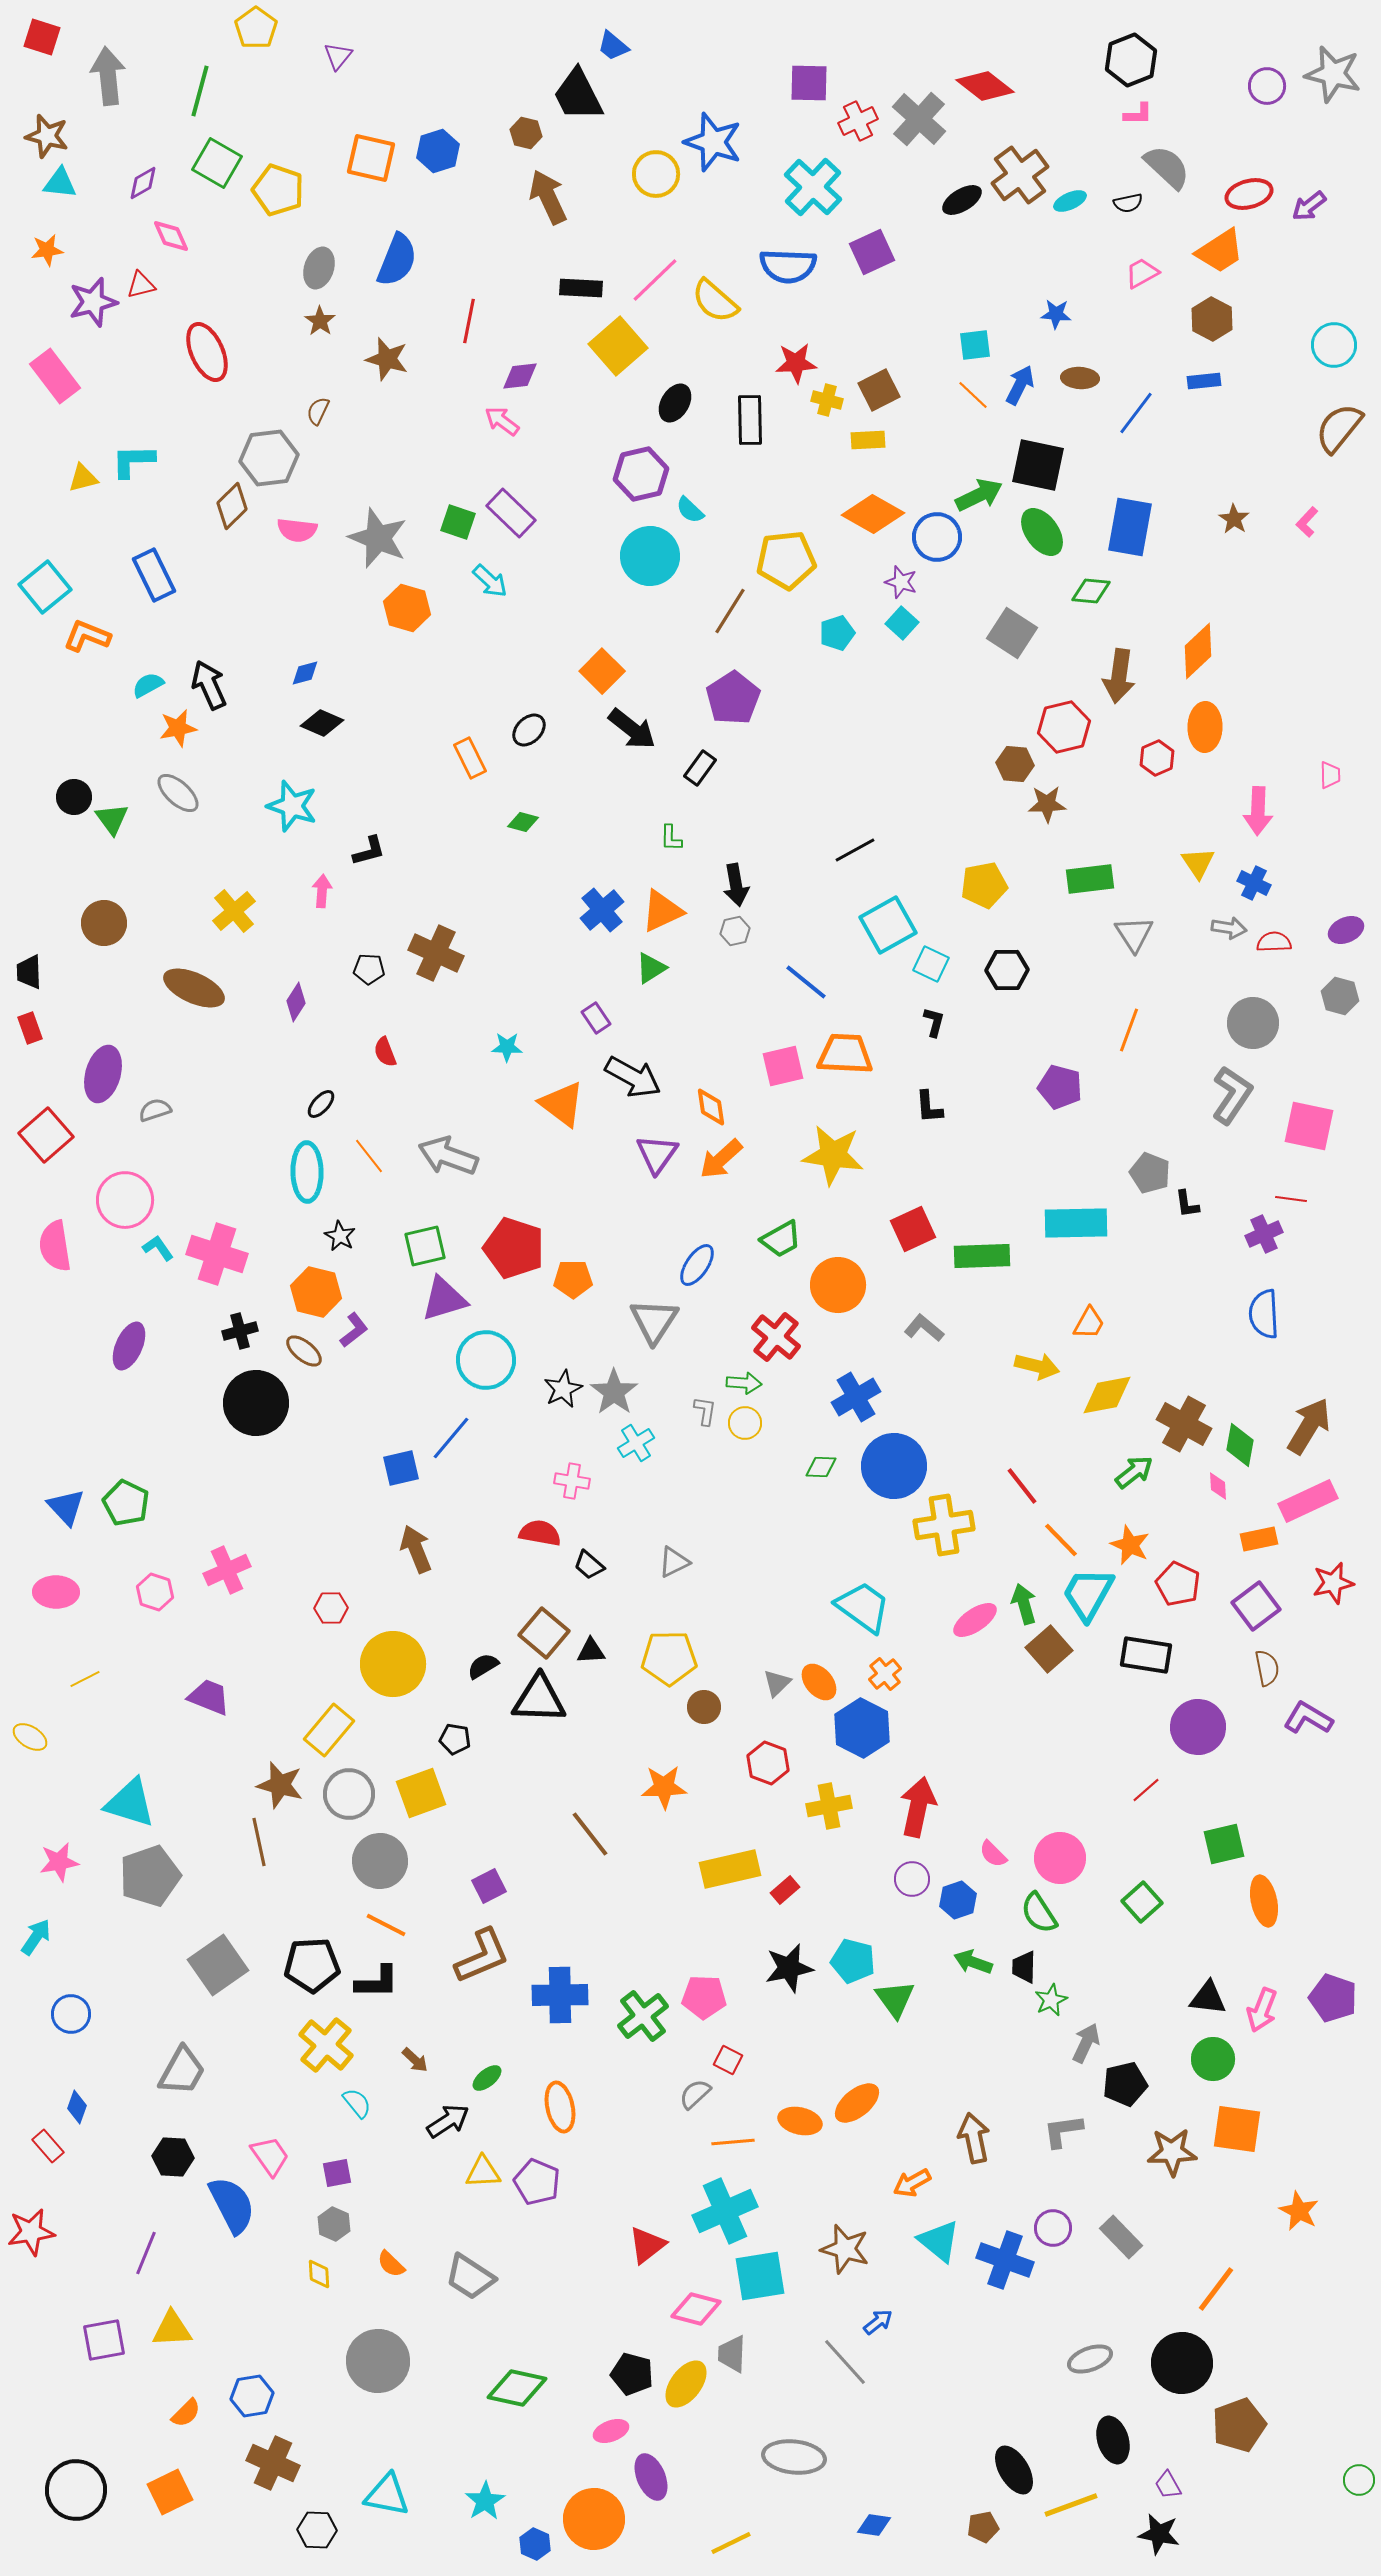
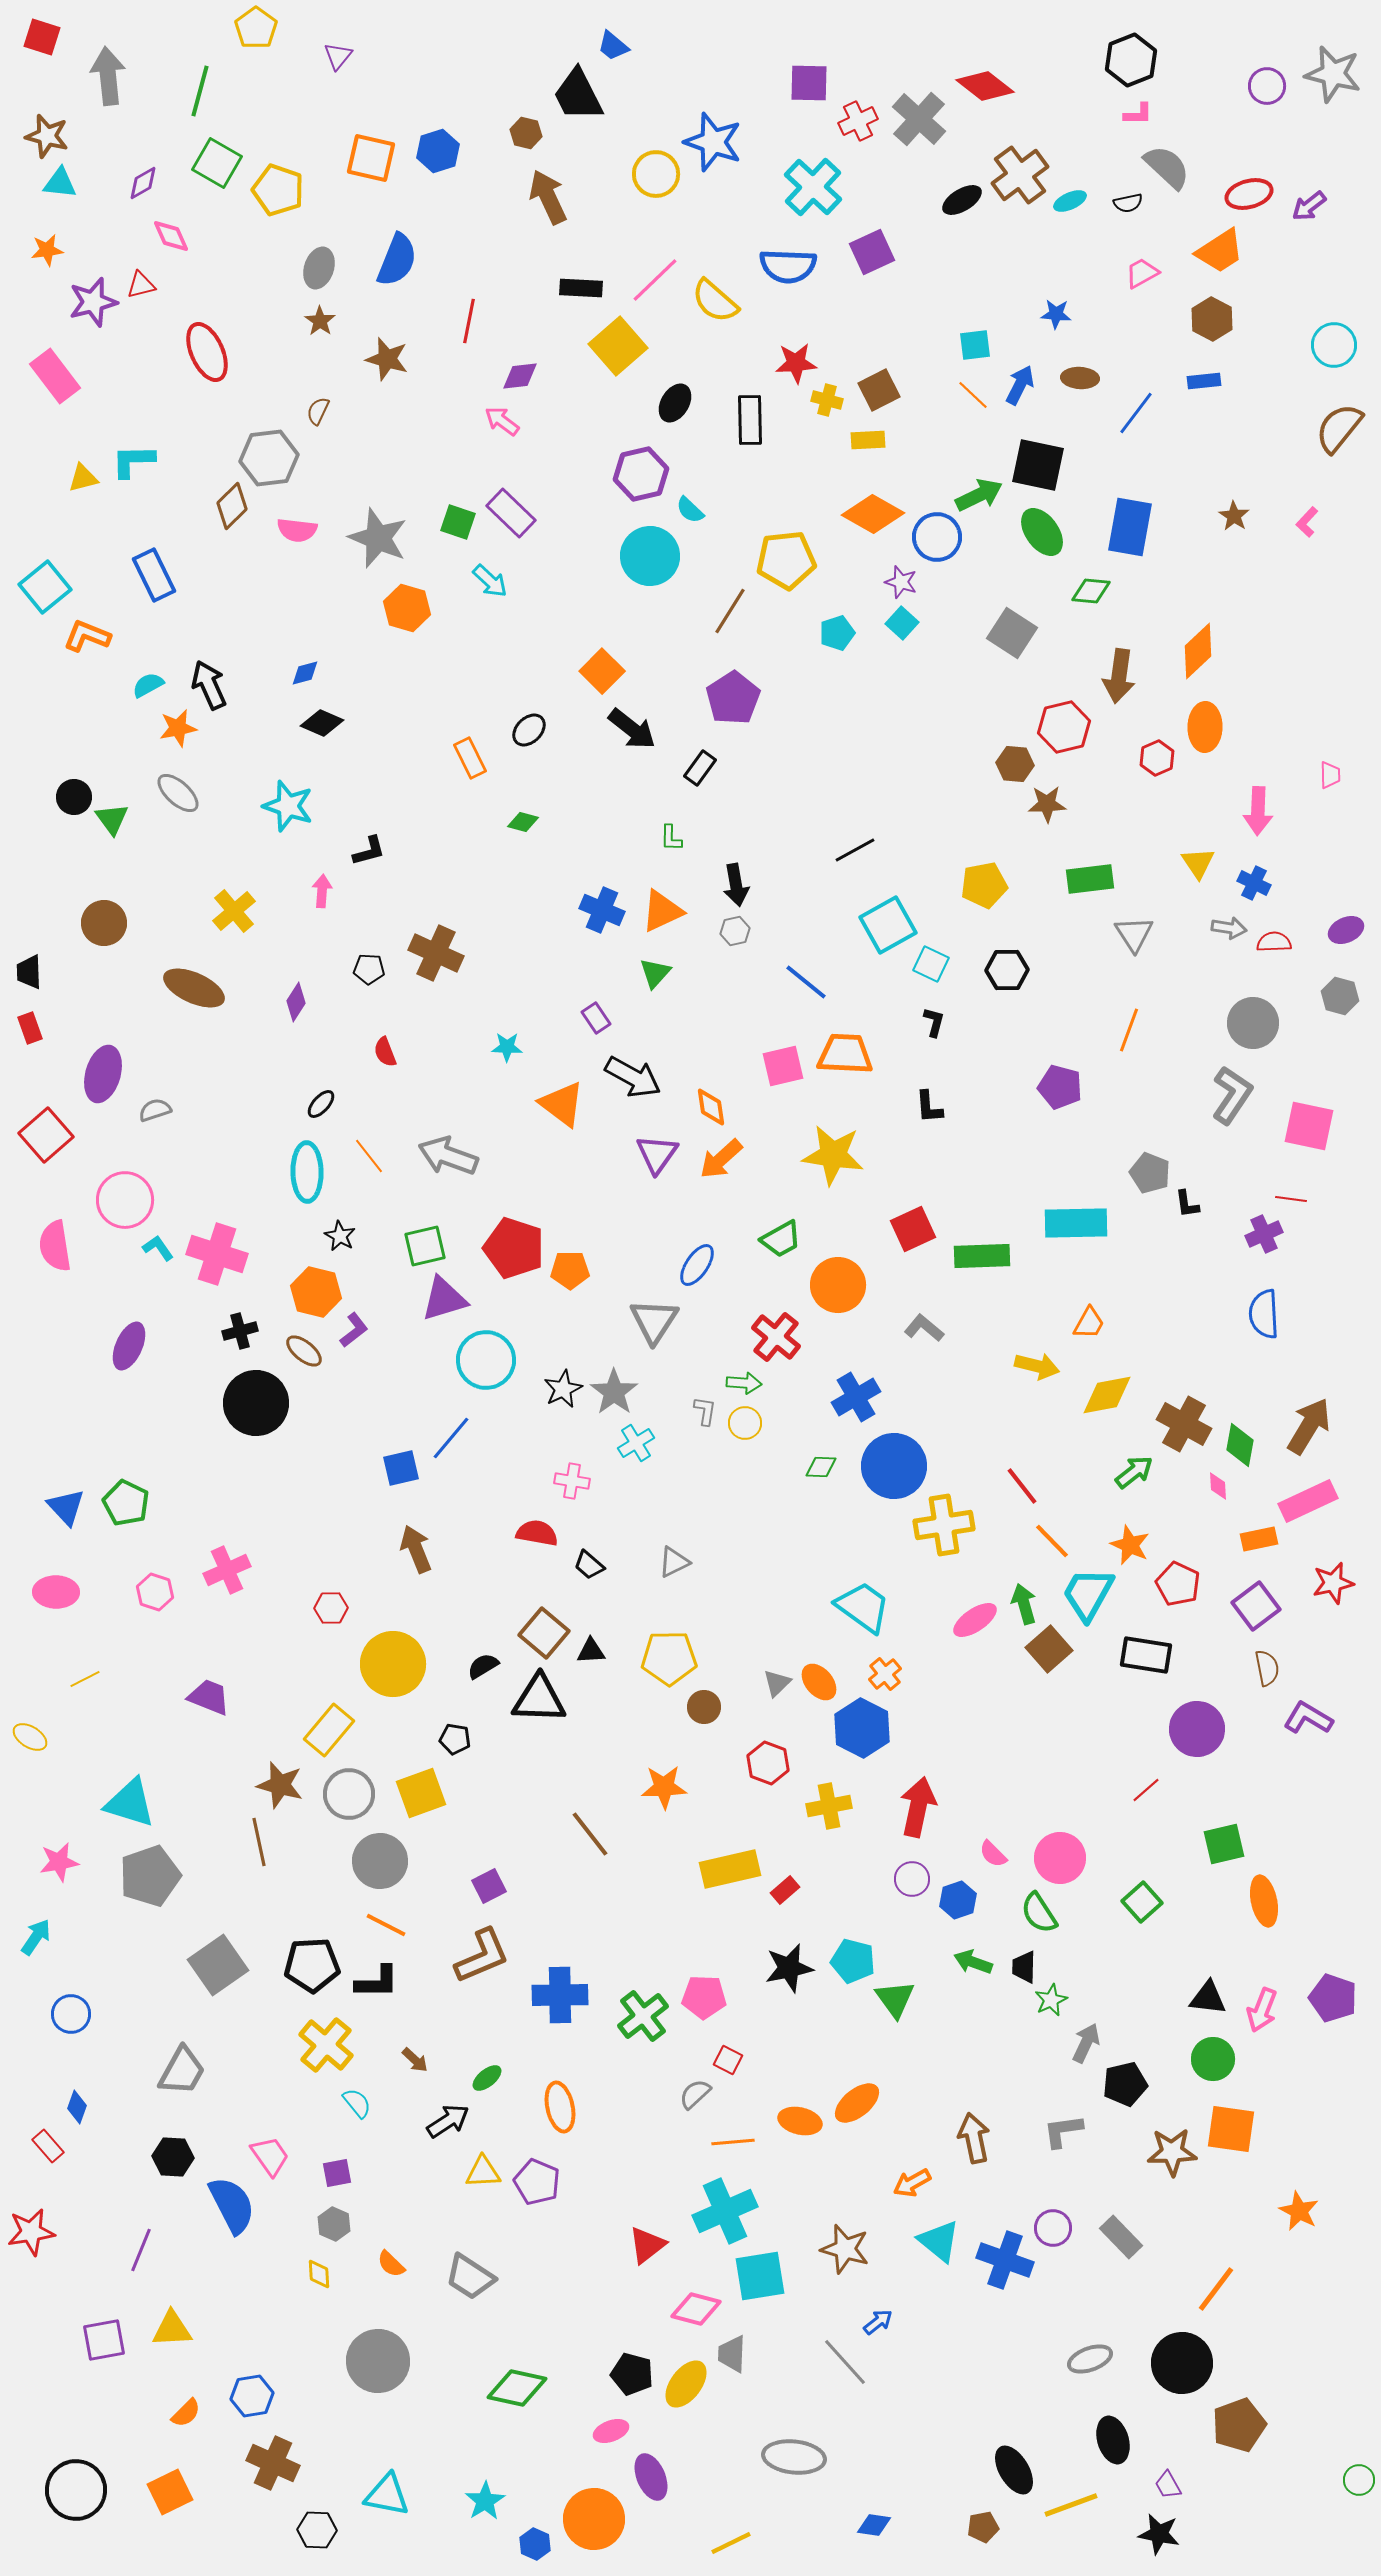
brown star at (1234, 519): moved 3 px up
cyan star at (292, 806): moved 4 px left
blue cross at (602, 910): rotated 27 degrees counterclockwise
green triangle at (651, 968): moved 4 px right, 5 px down; rotated 16 degrees counterclockwise
orange pentagon at (573, 1279): moved 3 px left, 9 px up
red semicircle at (540, 1533): moved 3 px left
orange line at (1061, 1540): moved 9 px left, 1 px down
purple circle at (1198, 1727): moved 1 px left, 2 px down
orange square at (1237, 2129): moved 6 px left
purple line at (146, 2253): moved 5 px left, 3 px up
